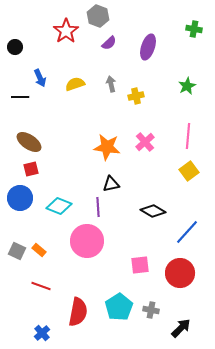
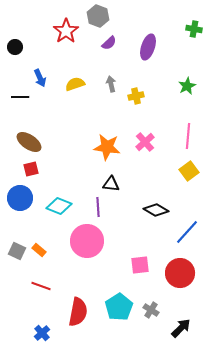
black triangle: rotated 18 degrees clockwise
black diamond: moved 3 px right, 1 px up
gray cross: rotated 21 degrees clockwise
